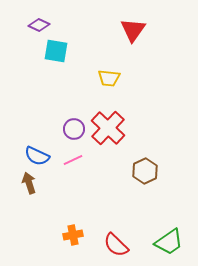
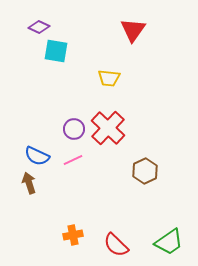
purple diamond: moved 2 px down
